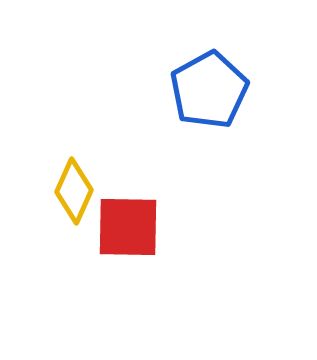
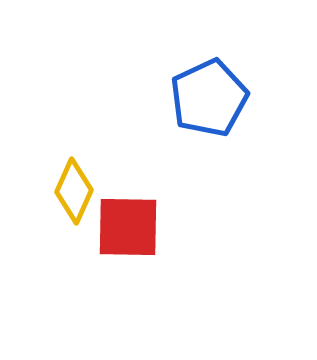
blue pentagon: moved 8 px down; rotated 4 degrees clockwise
